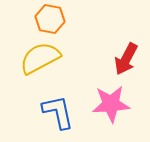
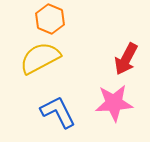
orange hexagon: rotated 12 degrees clockwise
pink star: moved 3 px right, 1 px up
blue L-shape: rotated 15 degrees counterclockwise
